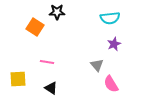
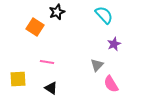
black star: rotated 21 degrees counterclockwise
cyan semicircle: moved 6 px left, 3 px up; rotated 126 degrees counterclockwise
gray triangle: rotated 24 degrees clockwise
